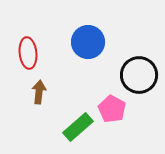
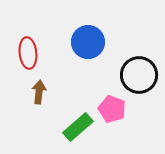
pink pentagon: rotated 8 degrees counterclockwise
